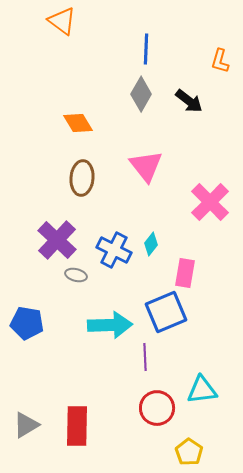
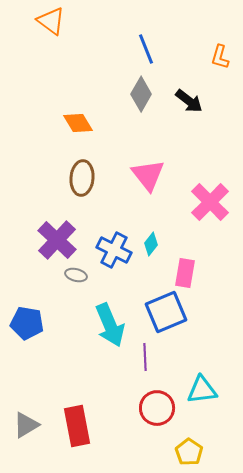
orange triangle: moved 11 px left
blue line: rotated 24 degrees counterclockwise
orange L-shape: moved 4 px up
pink triangle: moved 2 px right, 9 px down
cyan arrow: rotated 69 degrees clockwise
red rectangle: rotated 12 degrees counterclockwise
